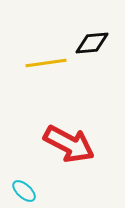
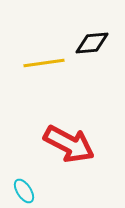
yellow line: moved 2 px left
cyan ellipse: rotated 15 degrees clockwise
